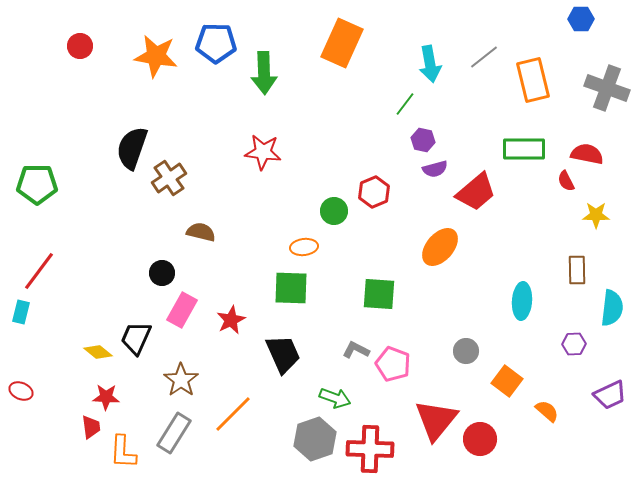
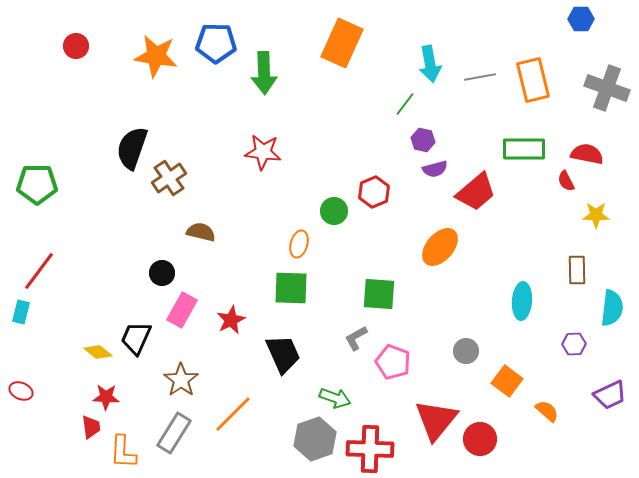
red circle at (80, 46): moved 4 px left
gray line at (484, 57): moved 4 px left, 20 px down; rotated 28 degrees clockwise
orange ellipse at (304, 247): moved 5 px left, 3 px up; rotated 68 degrees counterclockwise
gray L-shape at (356, 350): moved 12 px up; rotated 56 degrees counterclockwise
pink pentagon at (393, 364): moved 2 px up
